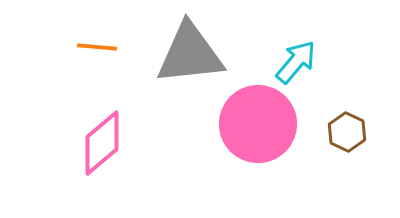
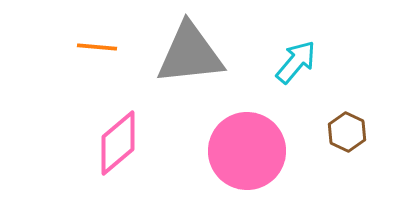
pink circle: moved 11 px left, 27 px down
pink diamond: moved 16 px right
